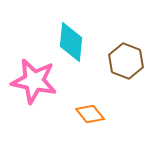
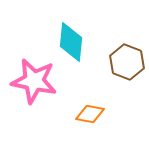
brown hexagon: moved 1 px right, 1 px down
orange diamond: rotated 40 degrees counterclockwise
